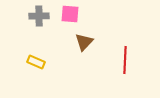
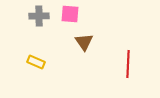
brown triangle: rotated 18 degrees counterclockwise
red line: moved 3 px right, 4 px down
